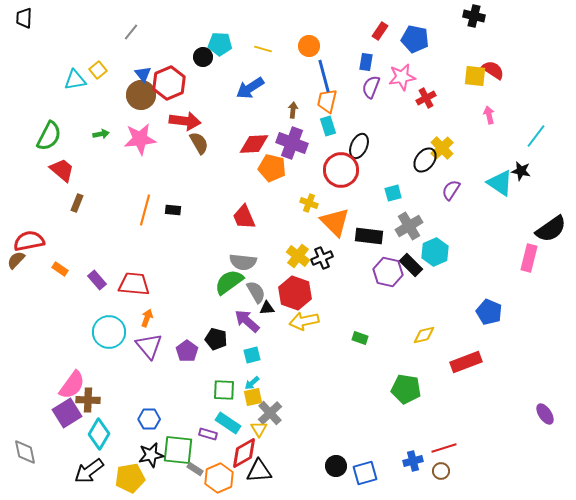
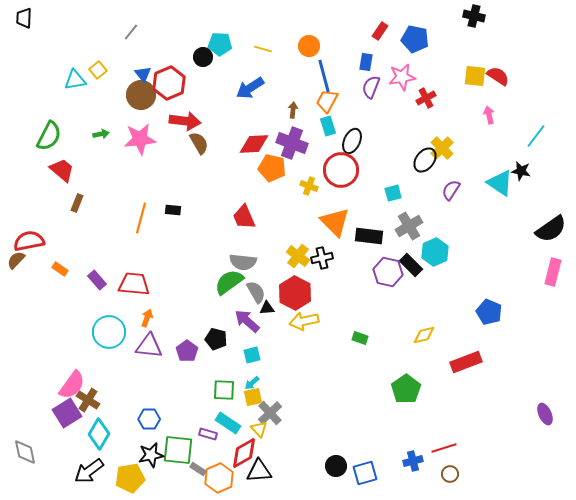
red semicircle at (493, 70): moved 5 px right, 6 px down
orange trapezoid at (327, 101): rotated 15 degrees clockwise
black ellipse at (359, 146): moved 7 px left, 5 px up
yellow cross at (309, 203): moved 17 px up
orange line at (145, 210): moved 4 px left, 8 px down
black cross at (322, 258): rotated 10 degrees clockwise
pink rectangle at (529, 258): moved 24 px right, 14 px down
red hexagon at (295, 293): rotated 8 degrees clockwise
purple triangle at (149, 346): rotated 44 degrees counterclockwise
green pentagon at (406, 389): rotated 28 degrees clockwise
brown cross at (88, 400): rotated 30 degrees clockwise
purple ellipse at (545, 414): rotated 10 degrees clockwise
yellow triangle at (259, 429): rotated 12 degrees counterclockwise
gray rectangle at (195, 469): moved 3 px right
brown circle at (441, 471): moved 9 px right, 3 px down
